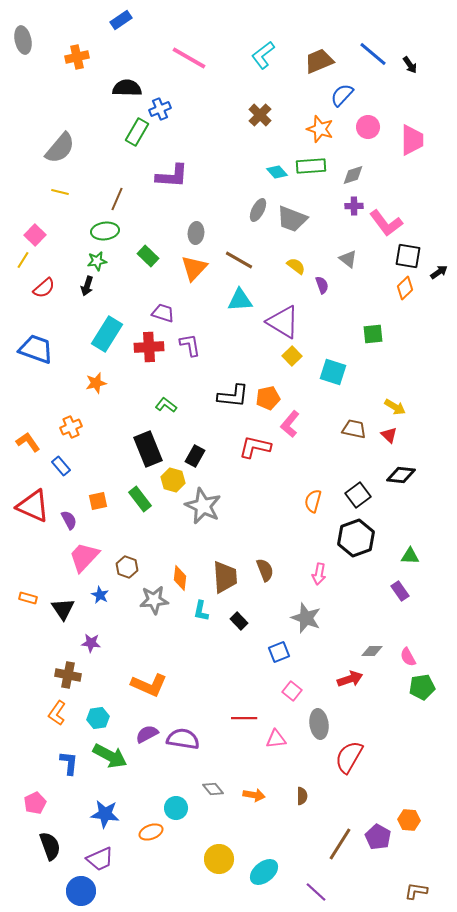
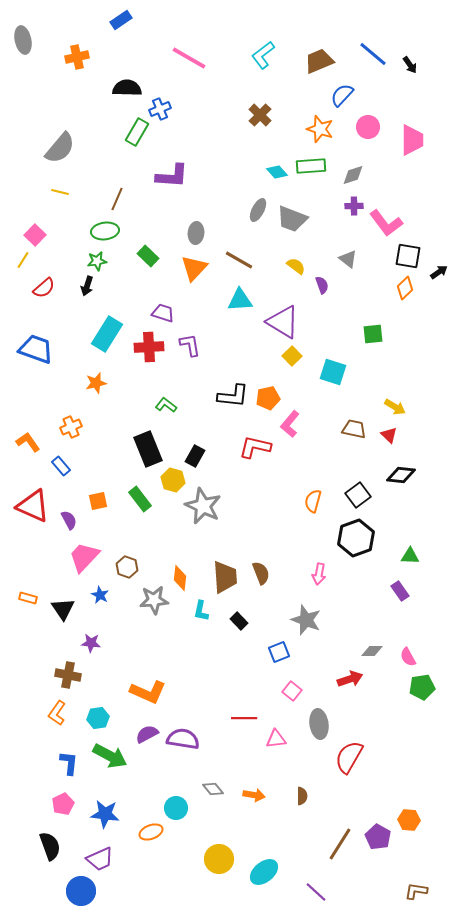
brown semicircle at (265, 570): moved 4 px left, 3 px down
gray star at (306, 618): moved 2 px down
orange L-shape at (149, 685): moved 1 px left, 7 px down
pink pentagon at (35, 803): moved 28 px right, 1 px down
